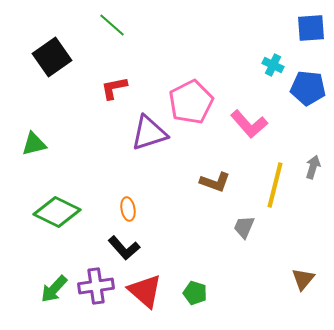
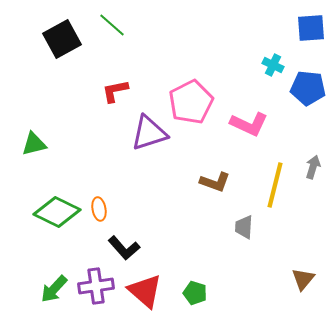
black square: moved 10 px right, 18 px up; rotated 6 degrees clockwise
red L-shape: moved 1 px right, 3 px down
pink L-shape: rotated 24 degrees counterclockwise
orange ellipse: moved 29 px left
gray trapezoid: rotated 20 degrees counterclockwise
